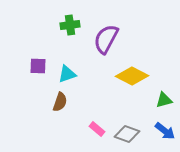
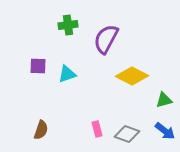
green cross: moved 2 px left
brown semicircle: moved 19 px left, 28 px down
pink rectangle: rotated 35 degrees clockwise
